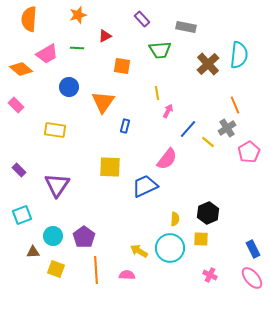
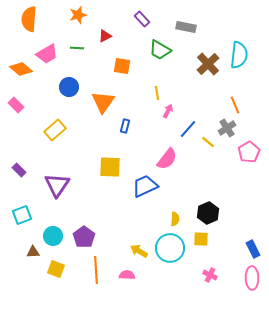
green trapezoid at (160, 50): rotated 35 degrees clockwise
yellow rectangle at (55, 130): rotated 50 degrees counterclockwise
pink ellipse at (252, 278): rotated 40 degrees clockwise
